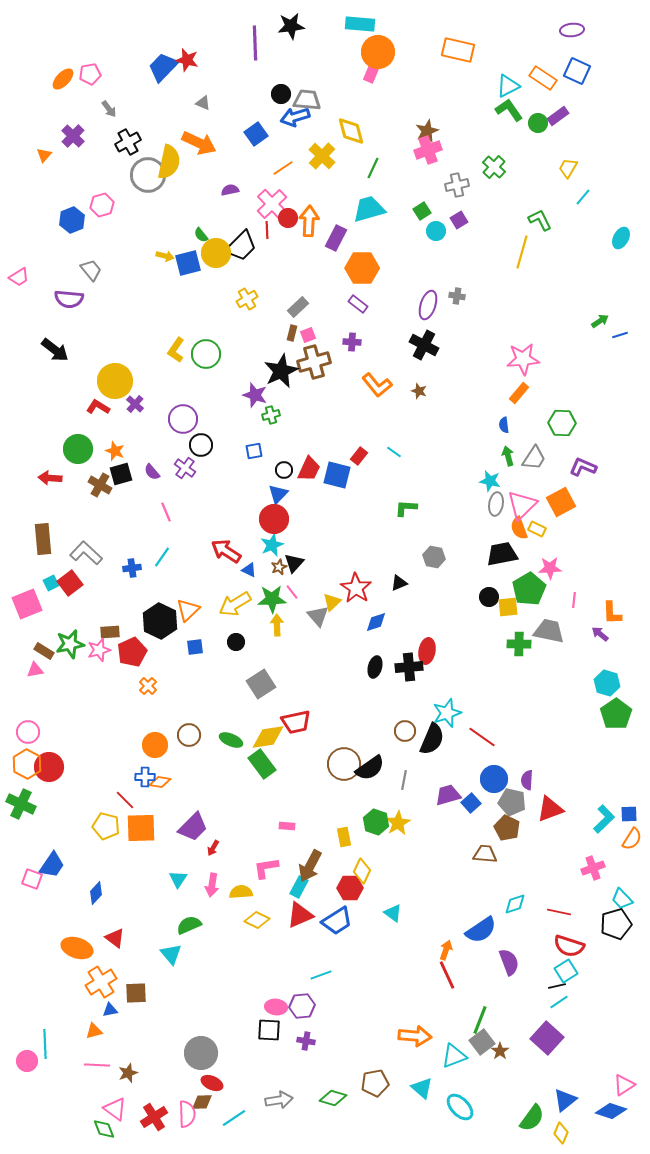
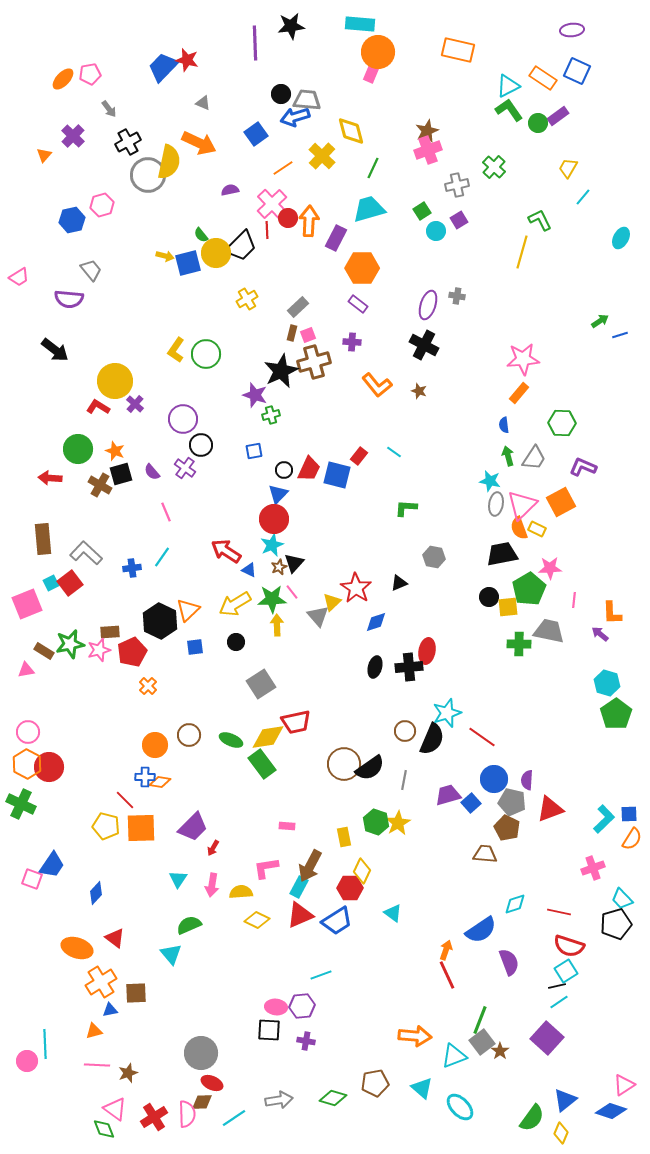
blue hexagon at (72, 220): rotated 10 degrees clockwise
pink triangle at (35, 670): moved 9 px left
